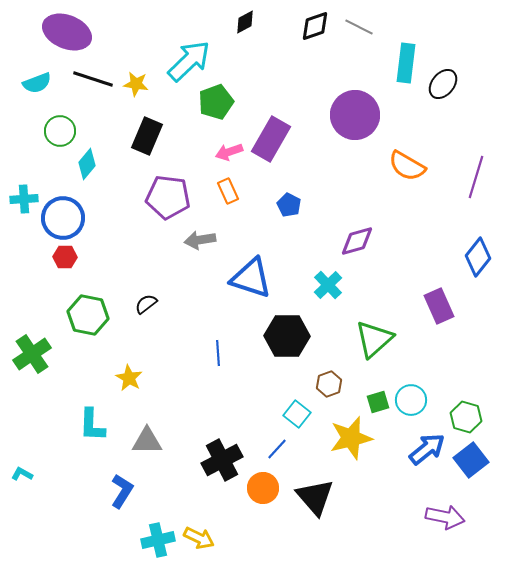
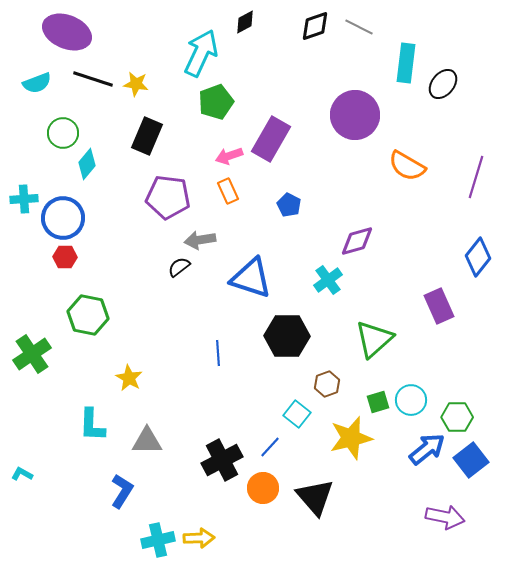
cyan arrow at (189, 61): moved 12 px right, 8 px up; rotated 21 degrees counterclockwise
green circle at (60, 131): moved 3 px right, 2 px down
pink arrow at (229, 152): moved 4 px down
cyan cross at (328, 285): moved 5 px up; rotated 8 degrees clockwise
black semicircle at (146, 304): moved 33 px right, 37 px up
brown hexagon at (329, 384): moved 2 px left
green hexagon at (466, 417): moved 9 px left; rotated 16 degrees counterclockwise
blue line at (277, 449): moved 7 px left, 2 px up
yellow arrow at (199, 538): rotated 28 degrees counterclockwise
